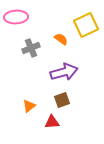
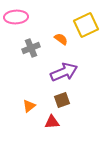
purple arrow: rotated 8 degrees counterclockwise
